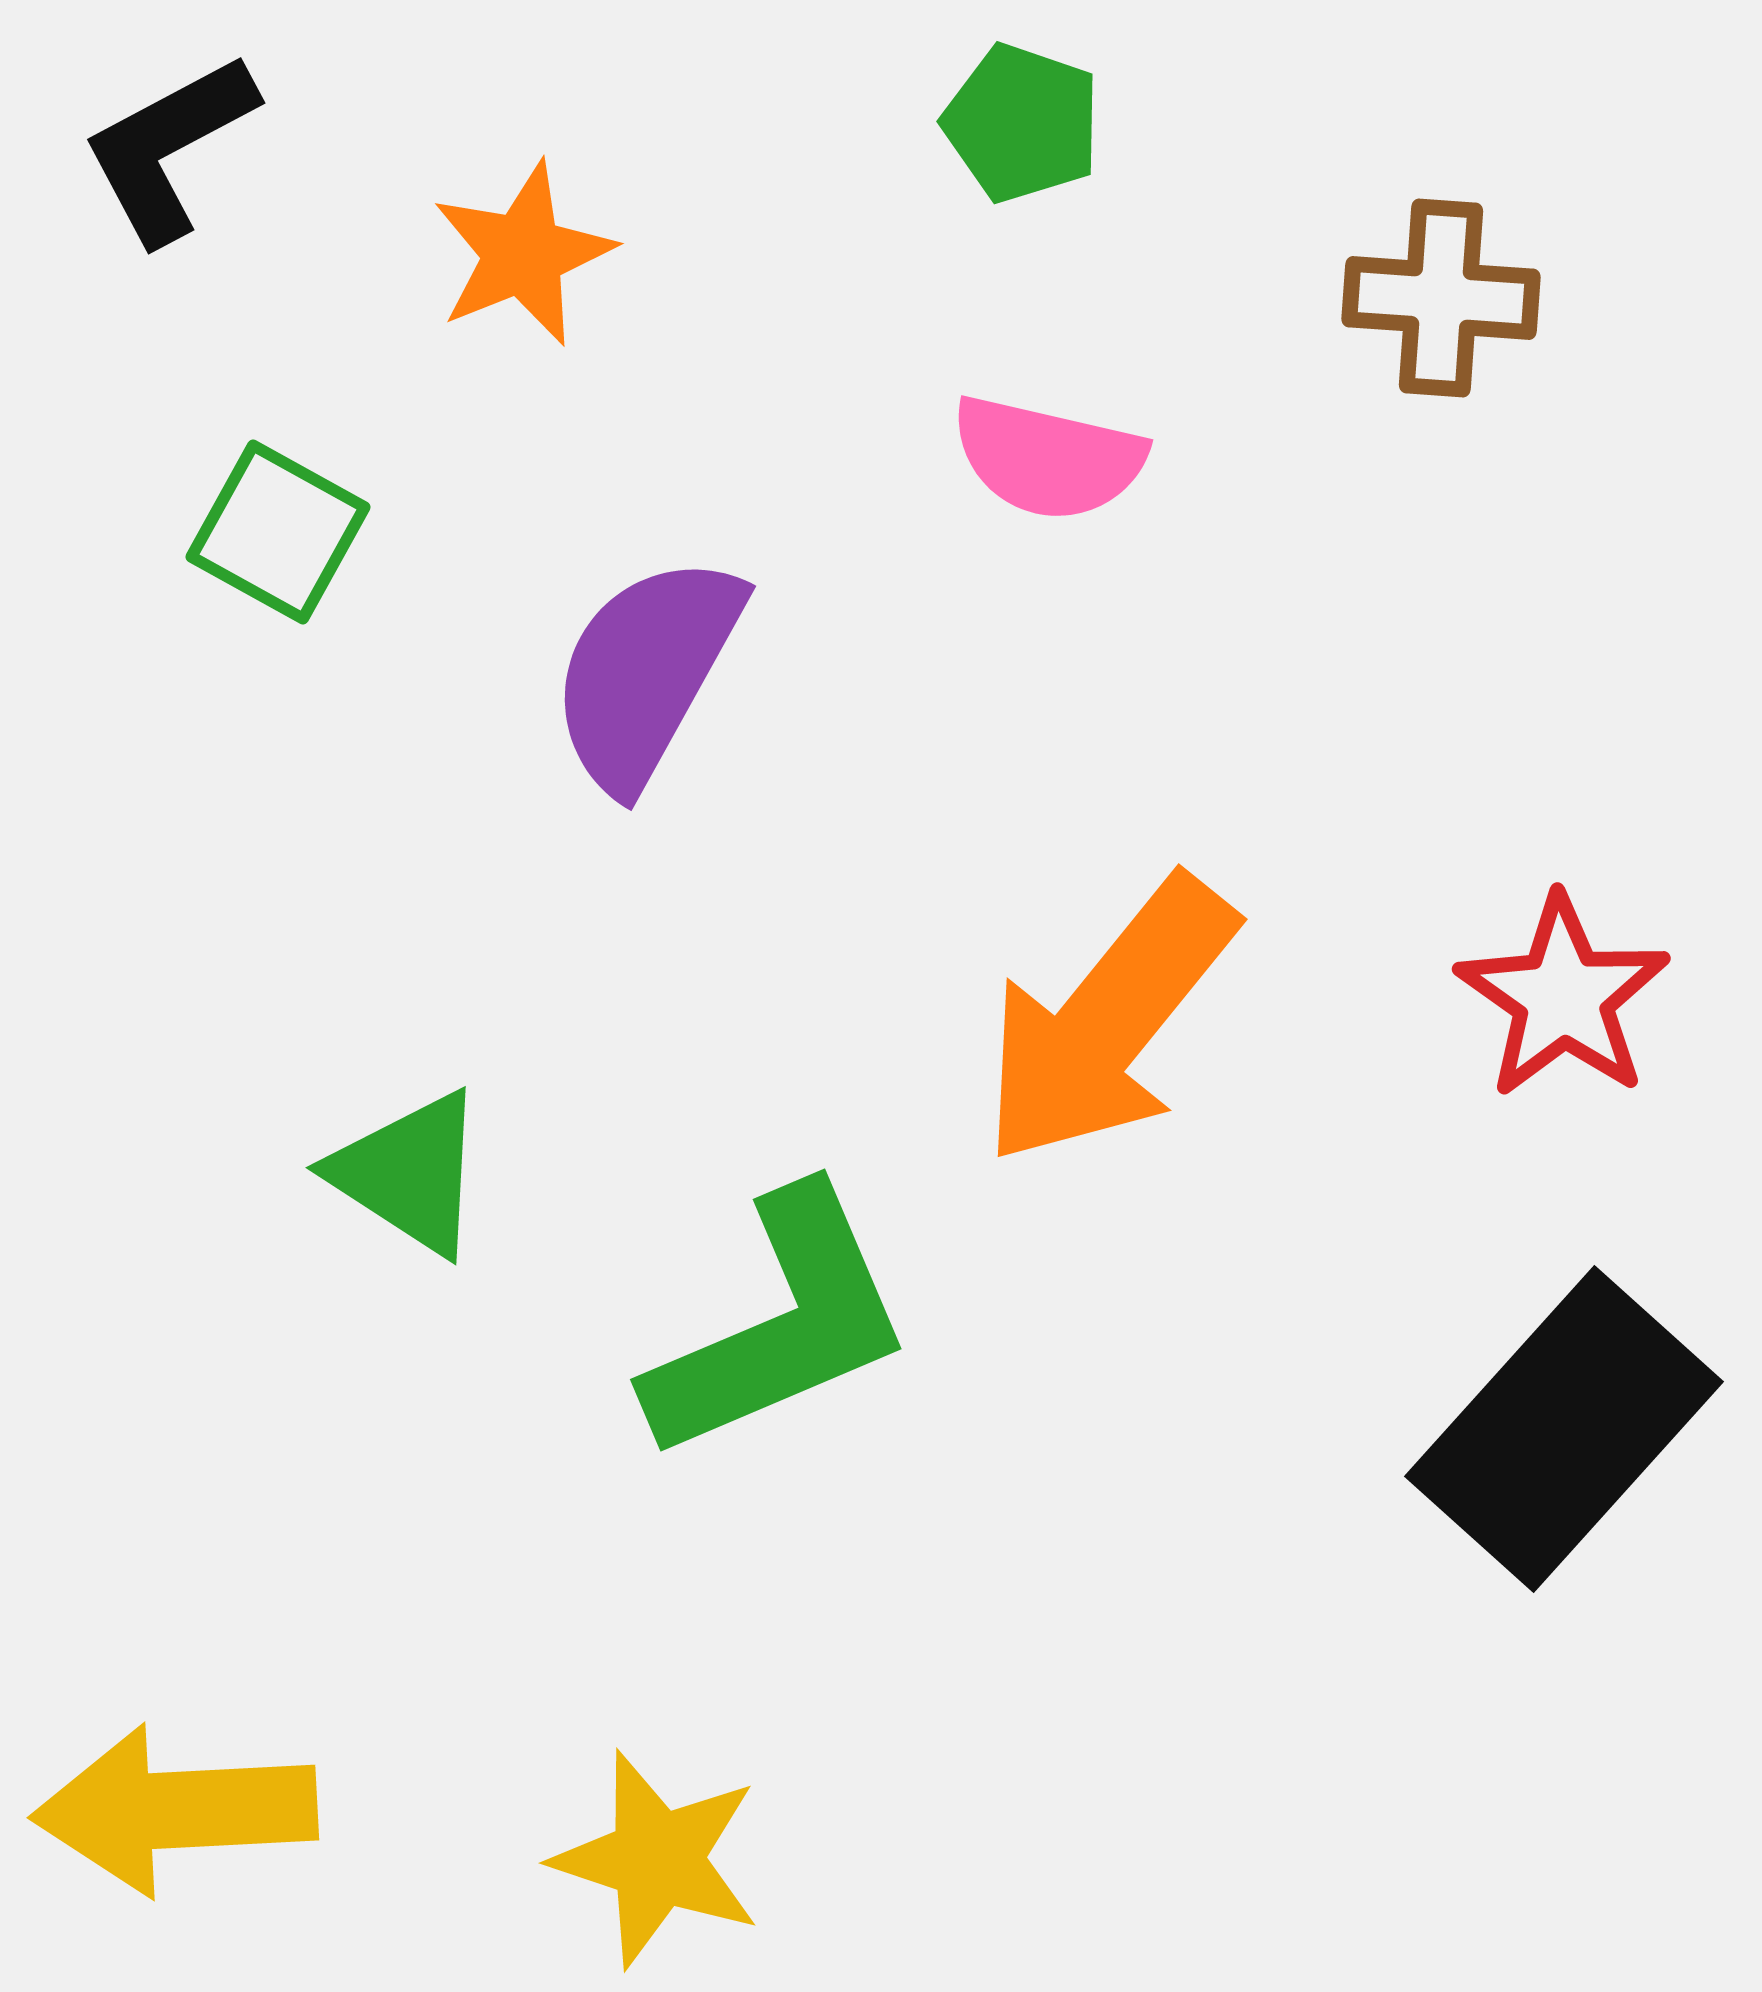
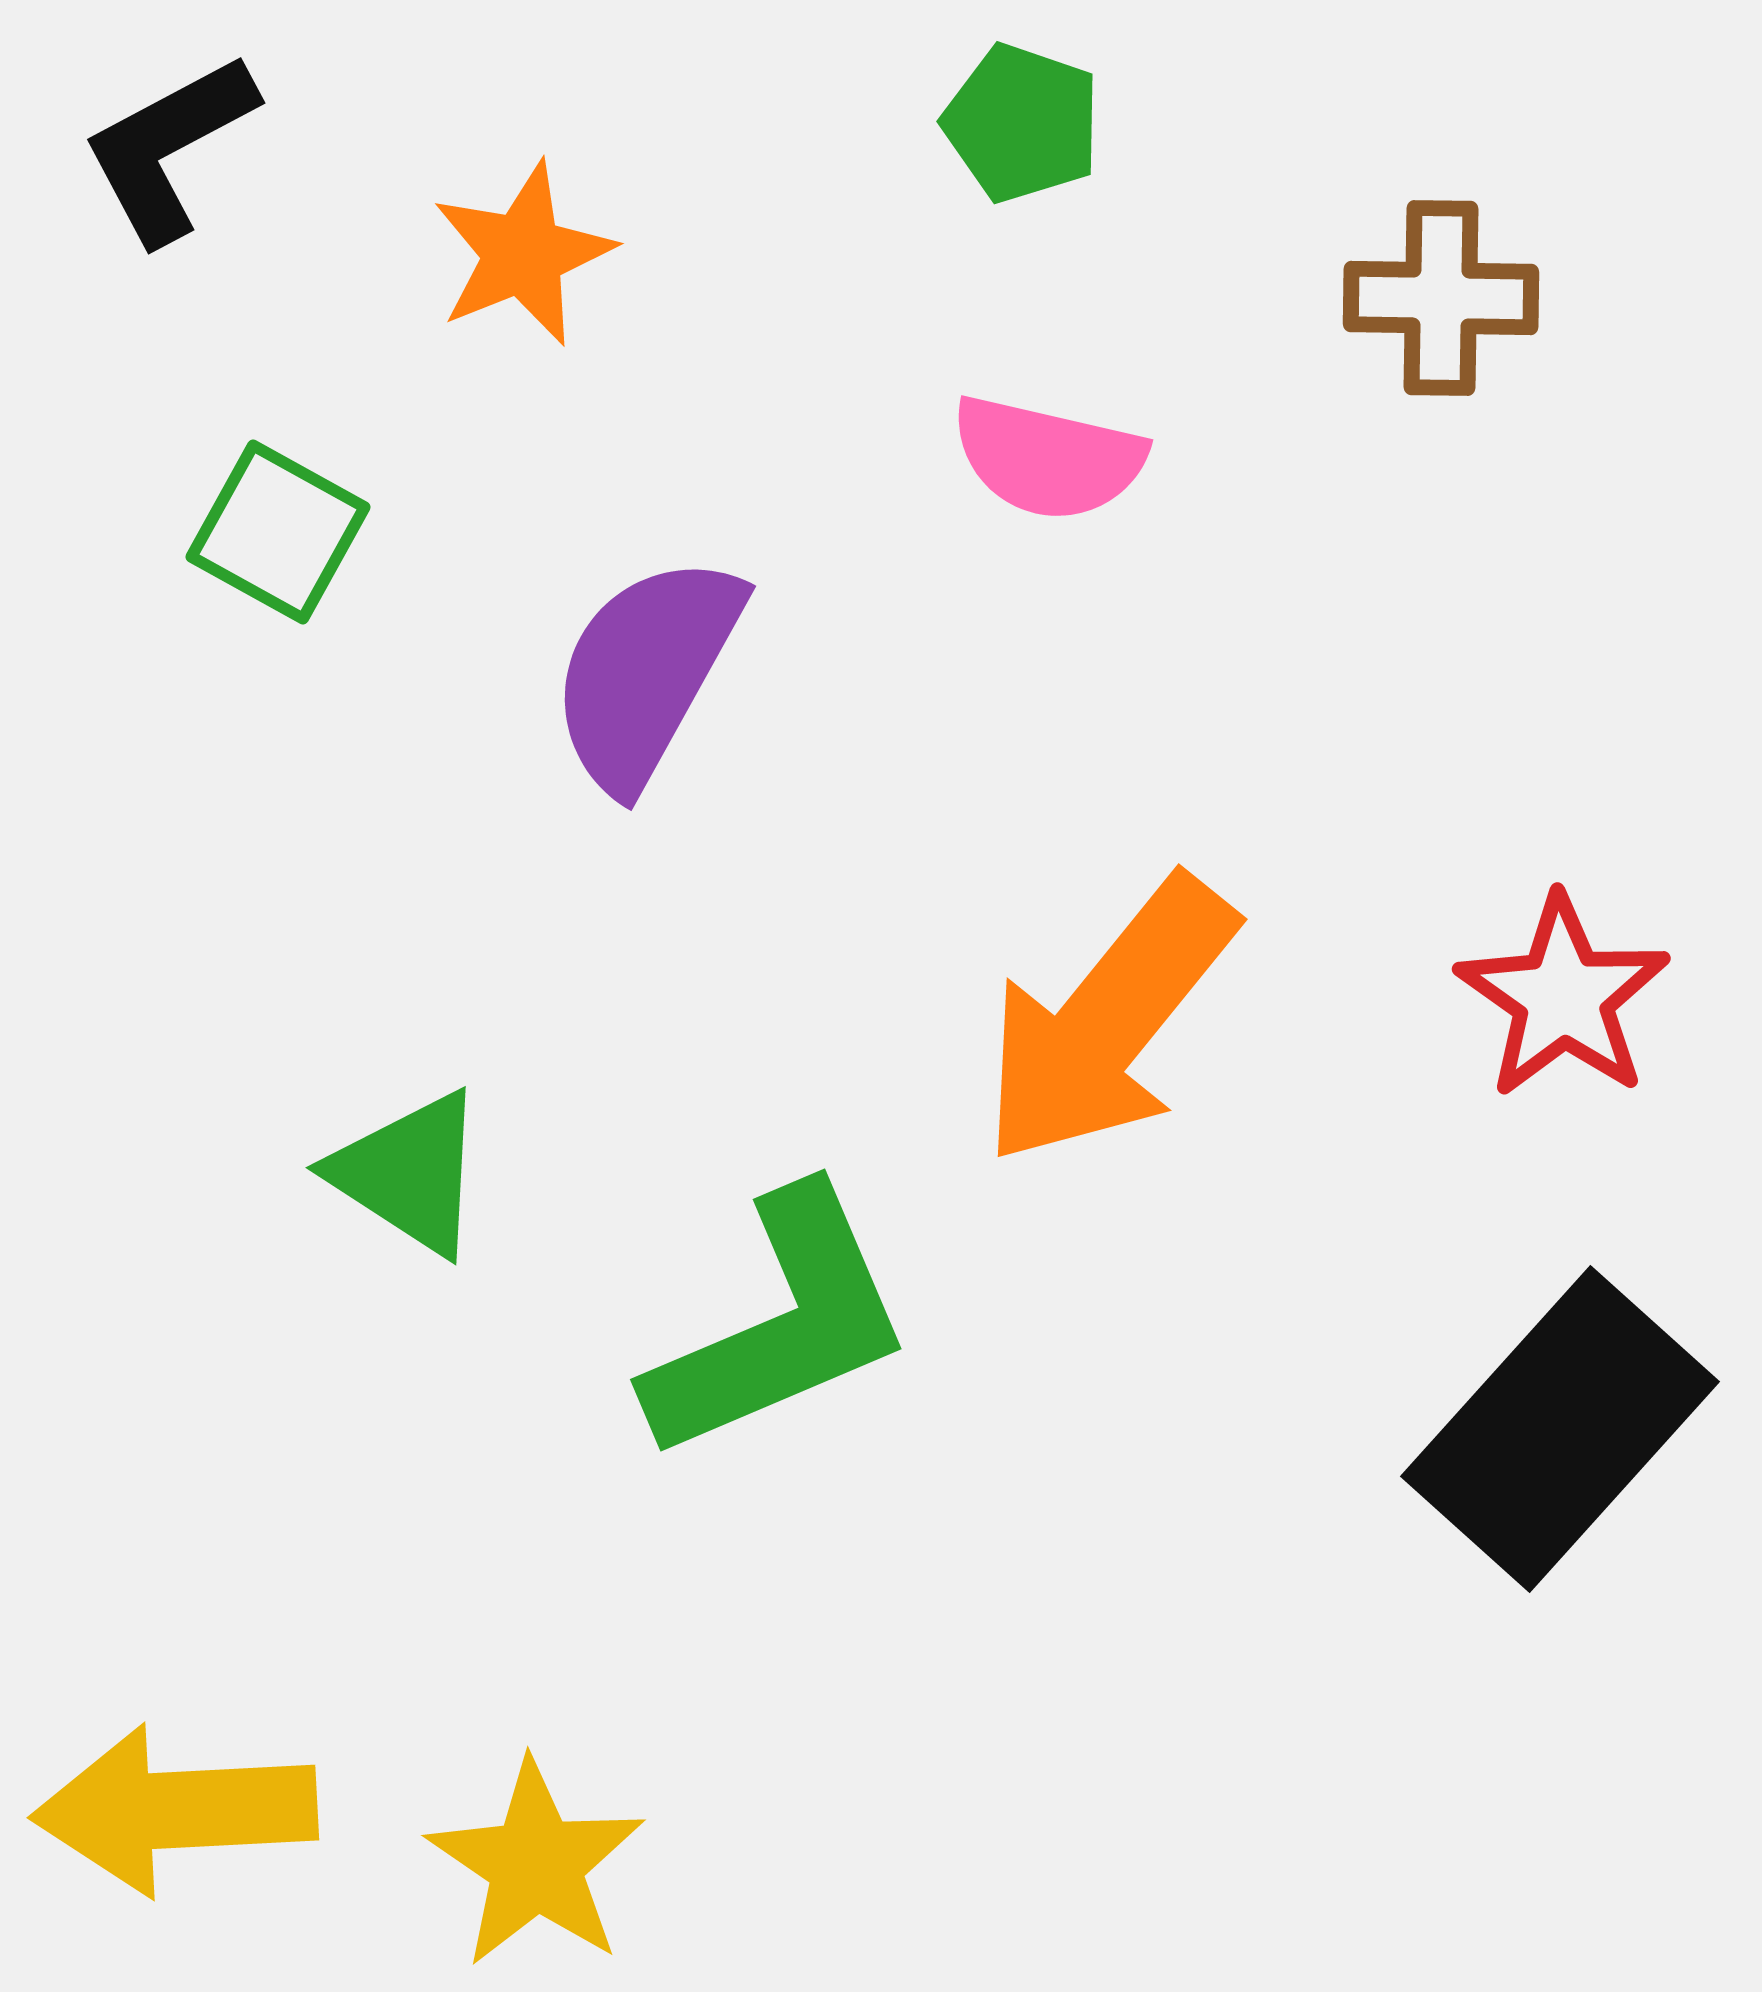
brown cross: rotated 3 degrees counterclockwise
black rectangle: moved 4 px left
yellow star: moved 121 px left, 5 px down; rotated 16 degrees clockwise
